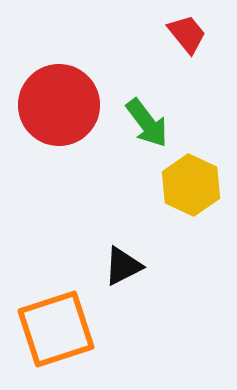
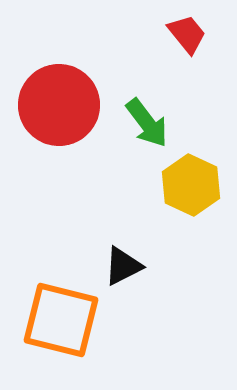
orange square: moved 5 px right, 9 px up; rotated 32 degrees clockwise
